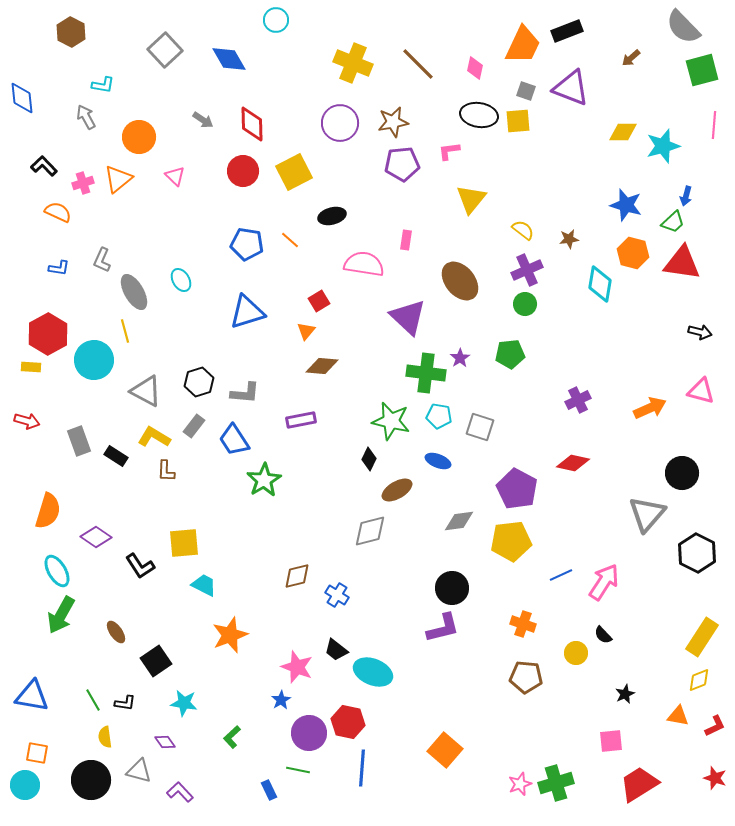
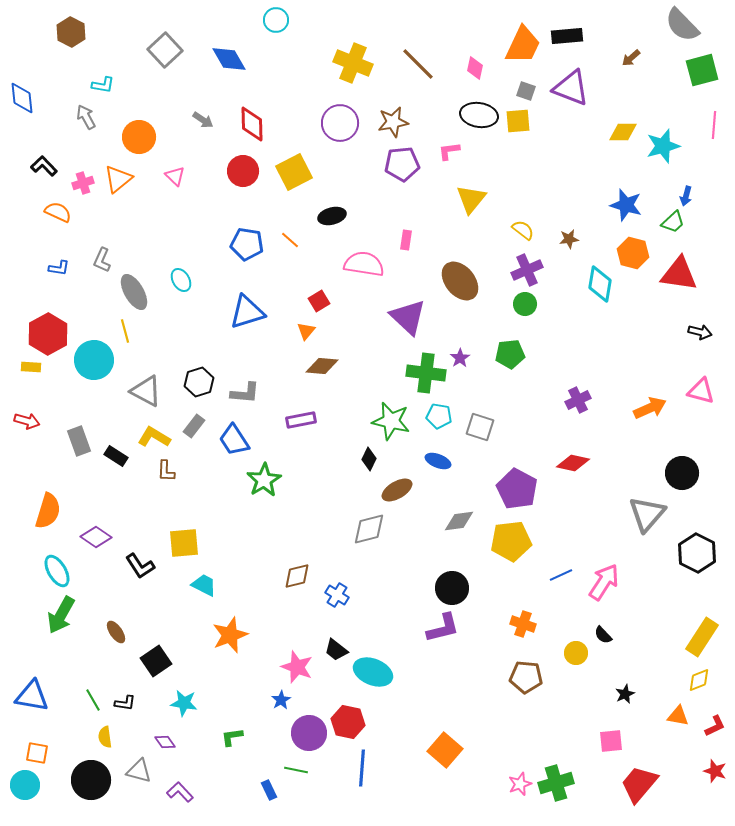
gray semicircle at (683, 27): moved 1 px left, 2 px up
black rectangle at (567, 31): moved 5 px down; rotated 16 degrees clockwise
red triangle at (682, 263): moved 3 px left, 11 px down
gray diamond at (370, 531): moved 1 px left, 2 px up
green L-shape at (232, 737): rotated 35 degrees clockwise
green line at (298, 770): moved 2 px left
red star at (715, 778): moved 7 px up
red trapezoid at (639, 784): rotated 18 degrees counterclockwise
